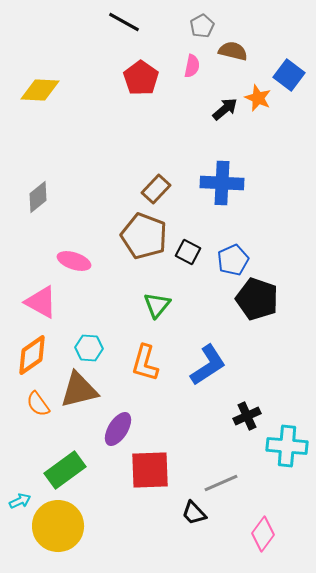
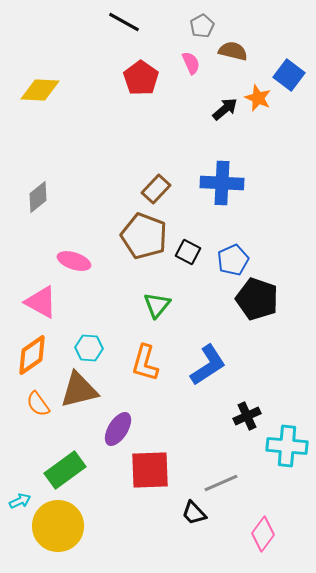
pink semicircle: moved 1 px left, 3 px up; rotated 35 degrees counterclockwise
